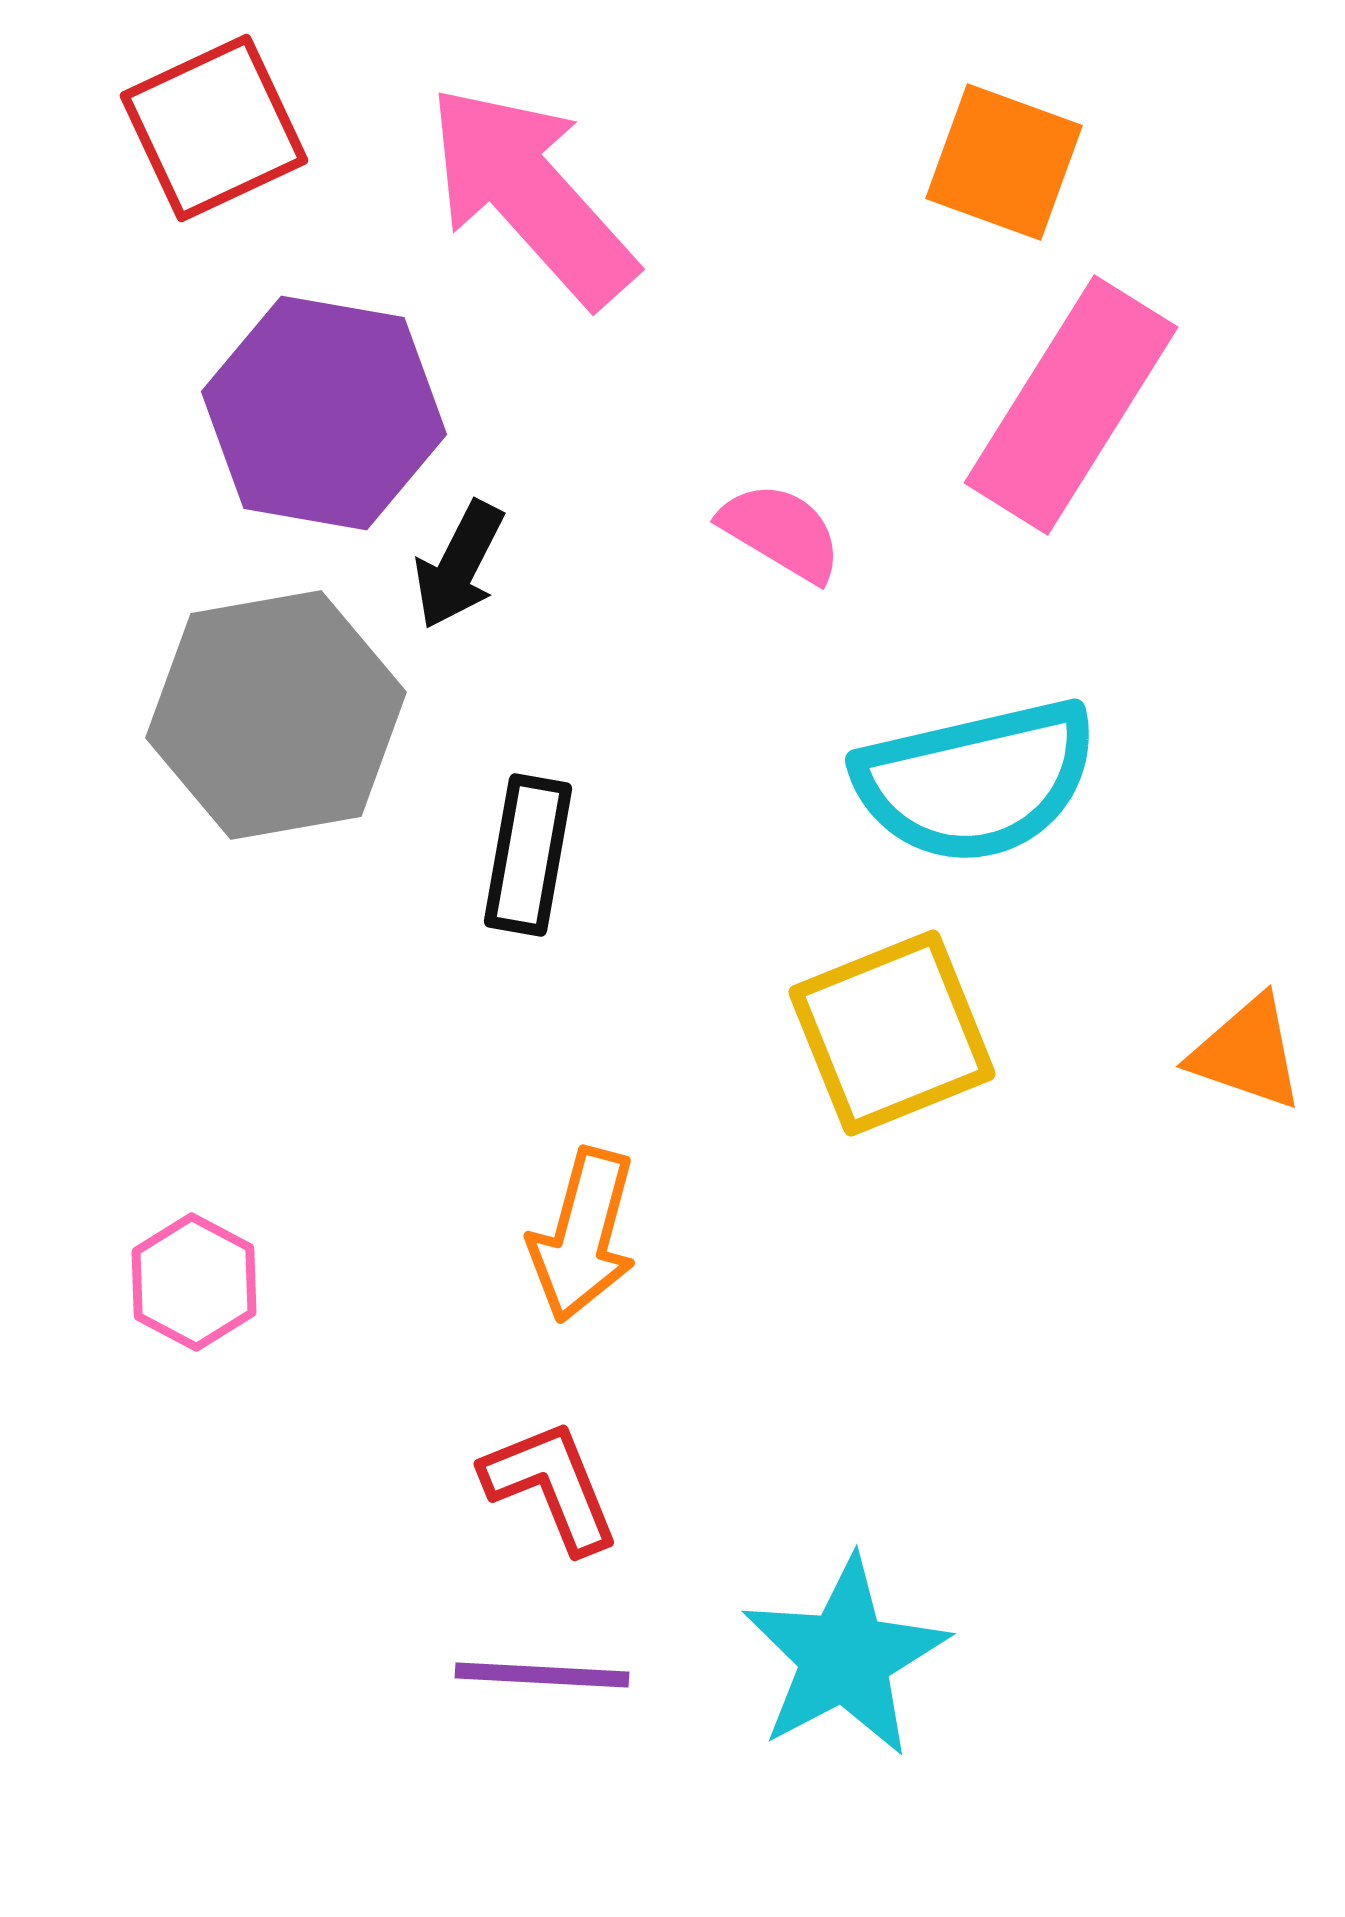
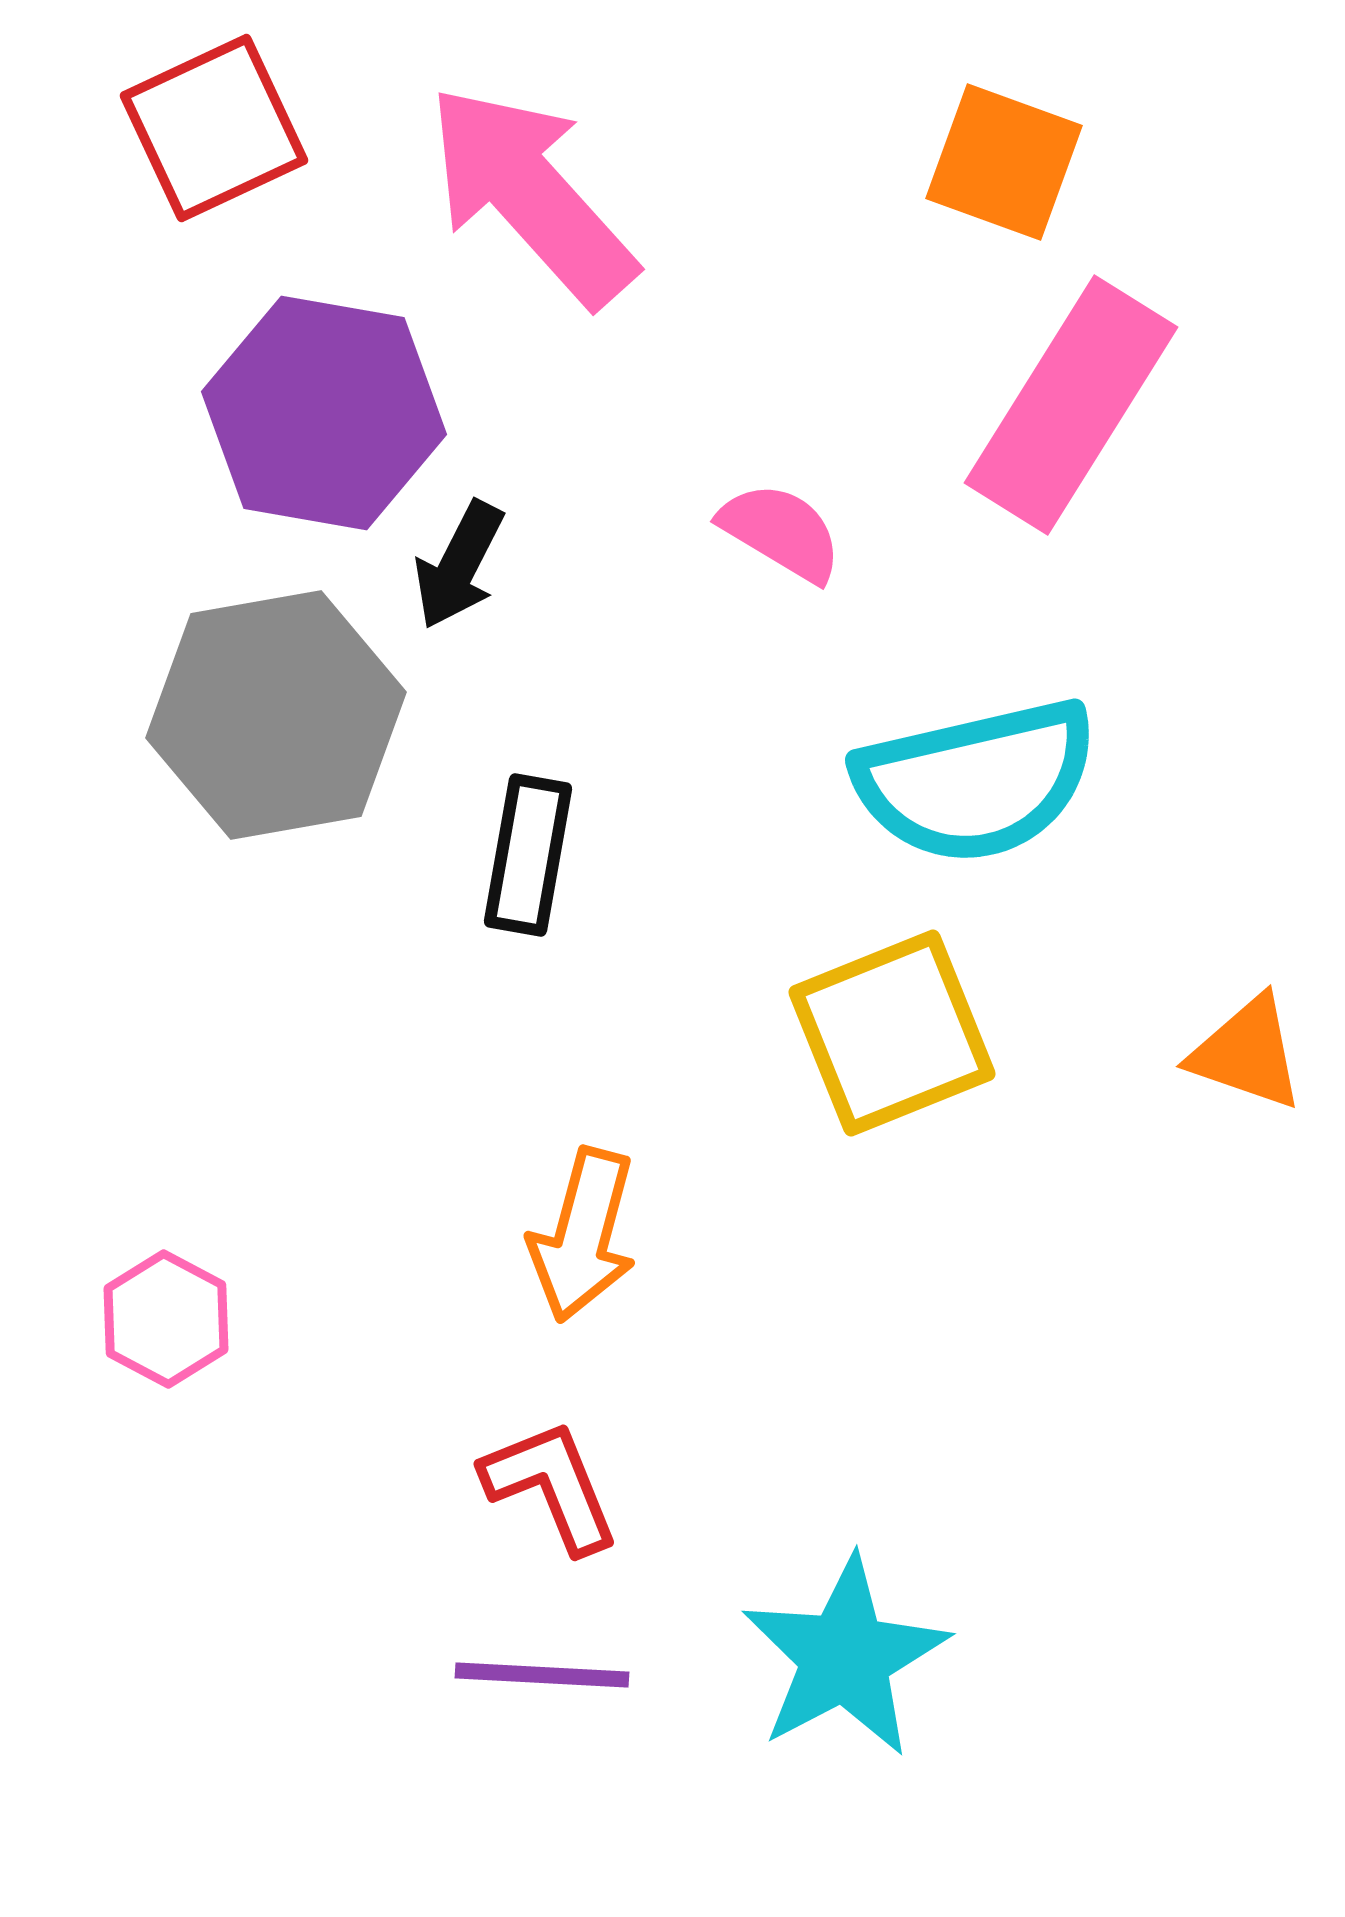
pink hexagon: moved 28 px left, 37 px down
